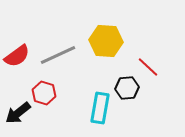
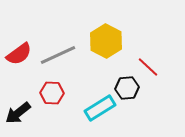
yellow hexagon: rotated 24 degrees clockwise
red semicircle: moved 2 px right, 2 px up
red hexagon: moved 8 px right; rotated 15 degrees counterclockwise
cyan rectangle: rotated 48 degrees clockwise
